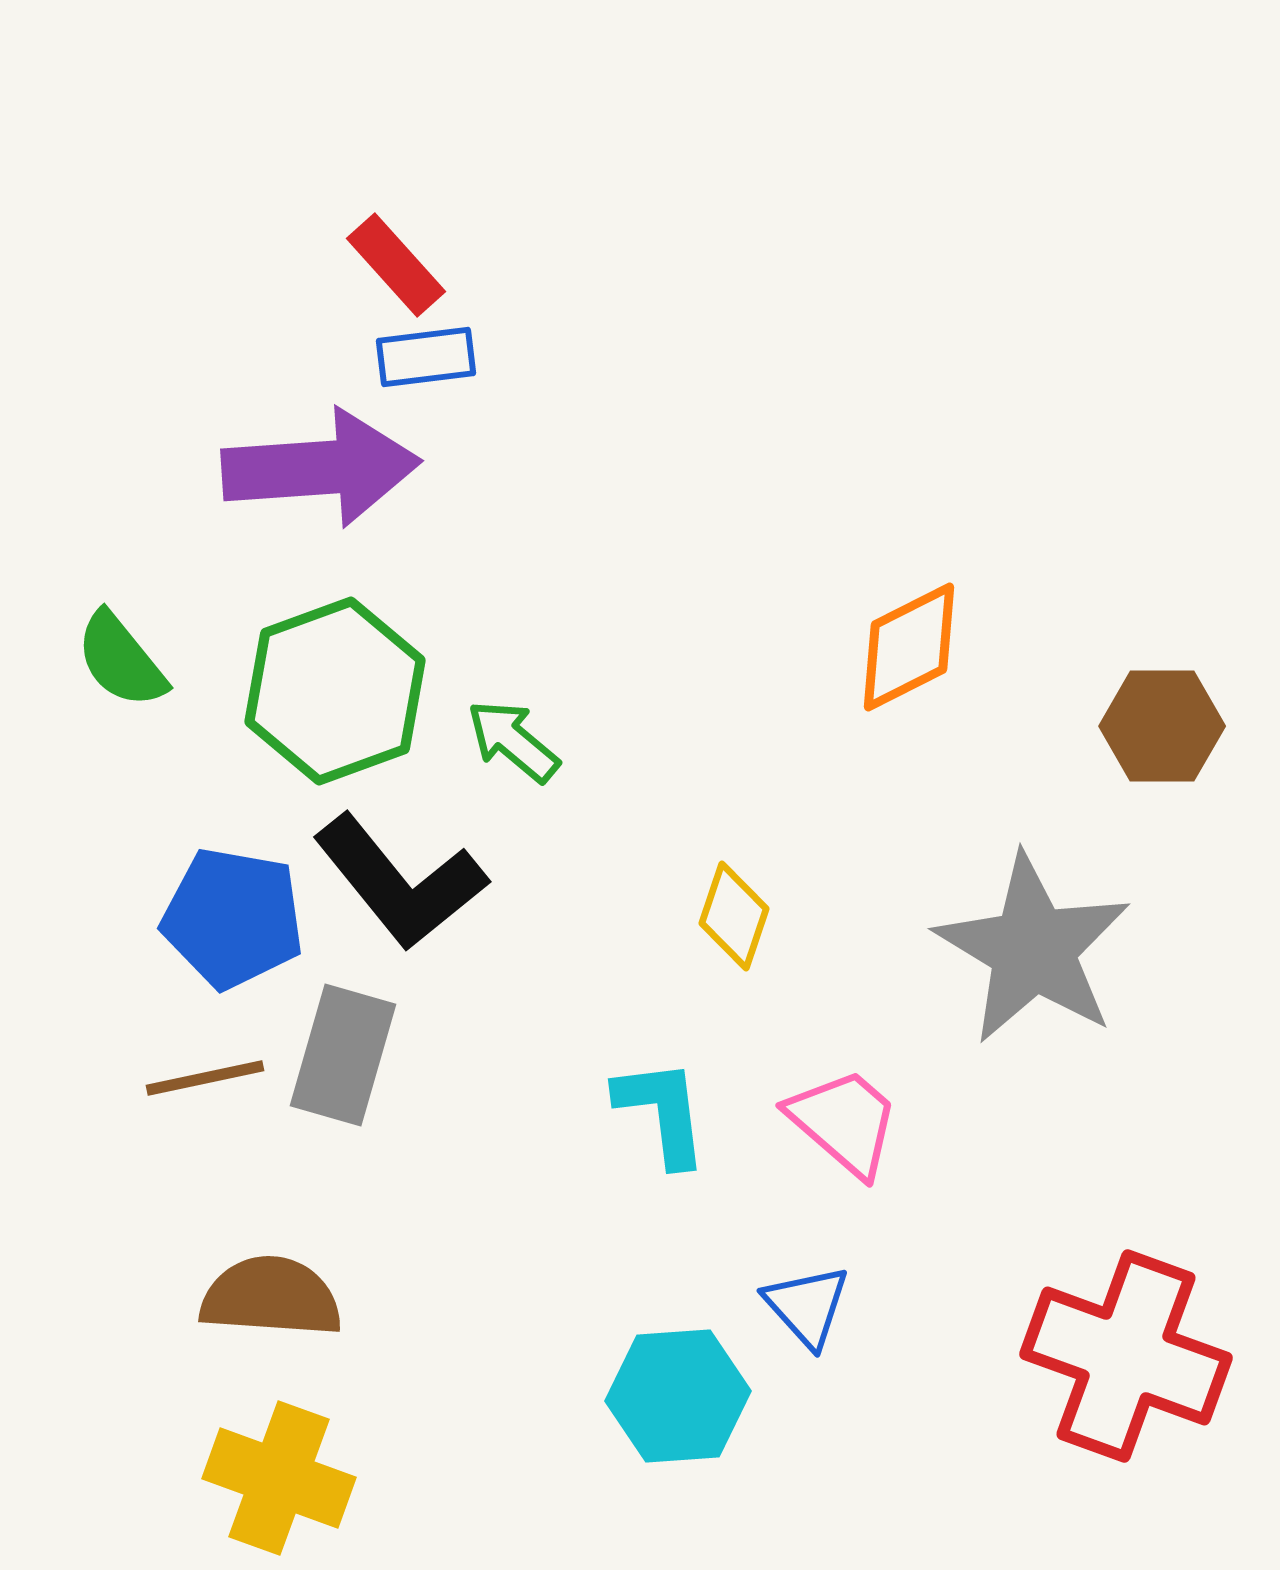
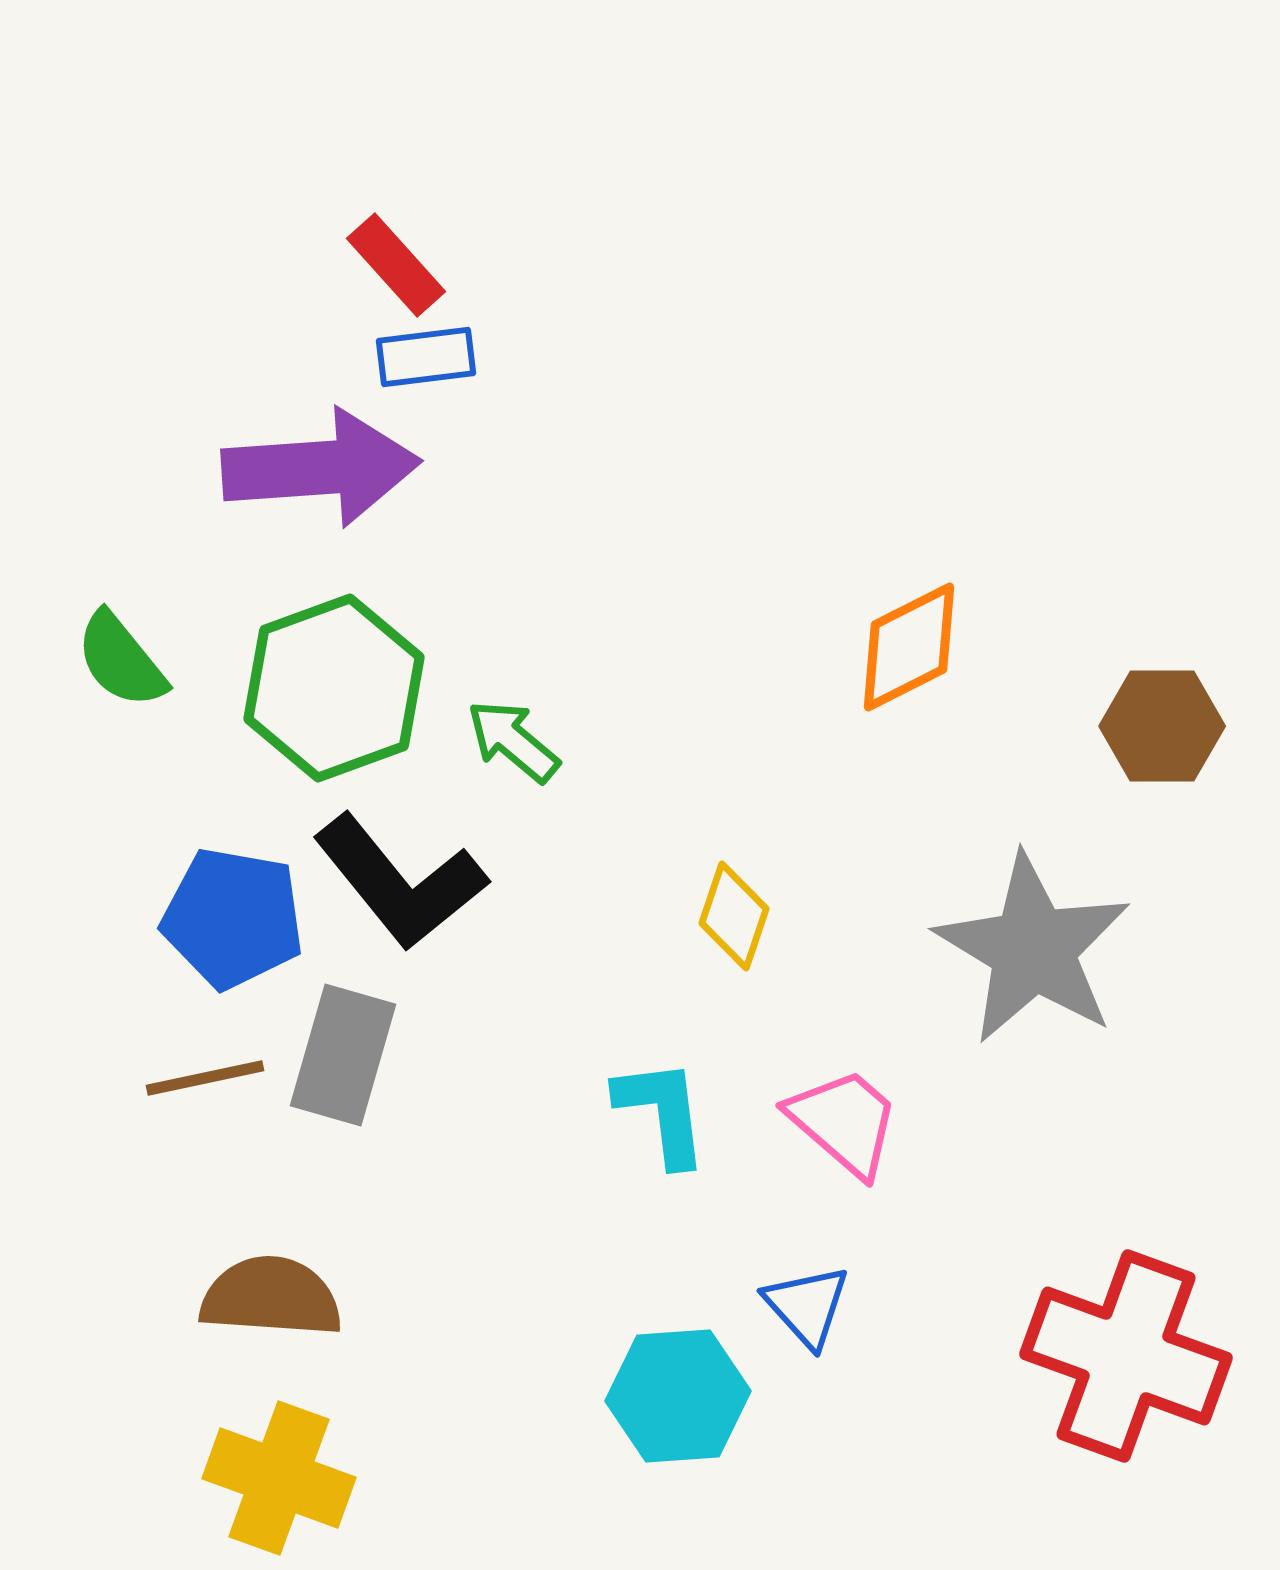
green hexagon: moved 1 px left, 3 px up
